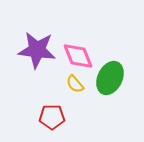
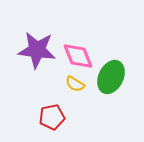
green ellipse: moved 1 px right, 1 px up
yellow semicircle: rotated 18 degrees counterclockwise
red pentagon: rotated 10 degrees counterclockwise
